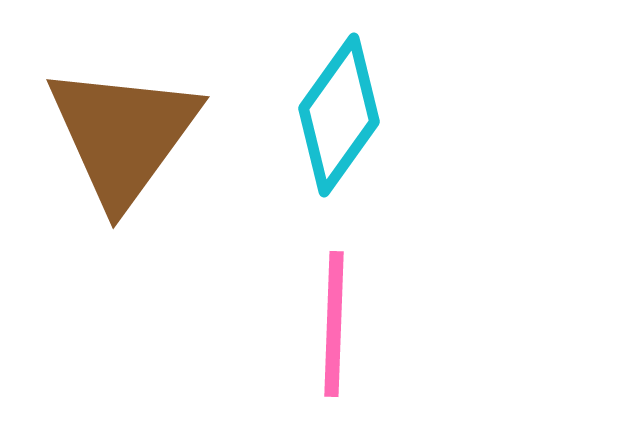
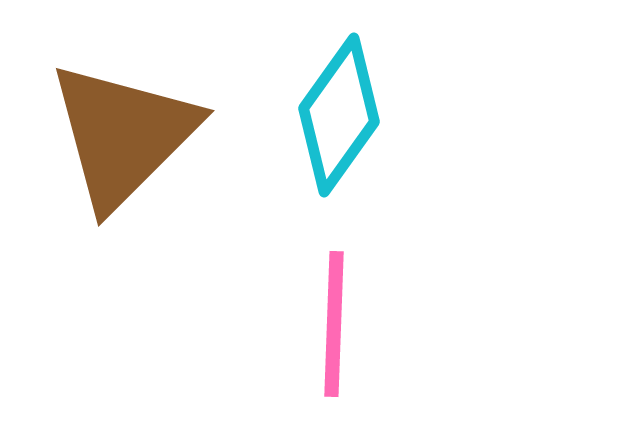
brown triangle: rotated 9 degrees clockwise
